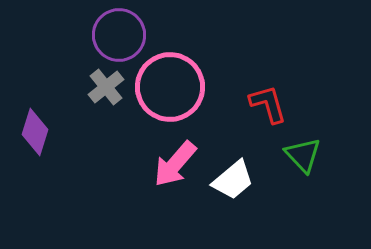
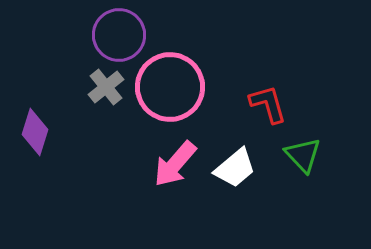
white trapezoid: moved 2 px right, 12 px up
